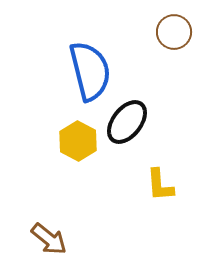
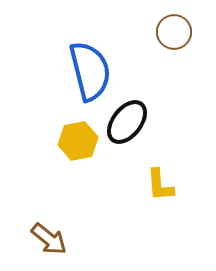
yellow hexagon: rotated 21 degrees clockwise
